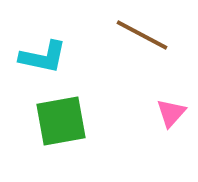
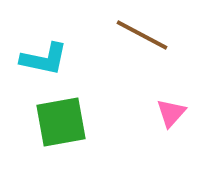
cyan L-shape: moved 1 px right, 2 px down
green square: moved 1 px down
